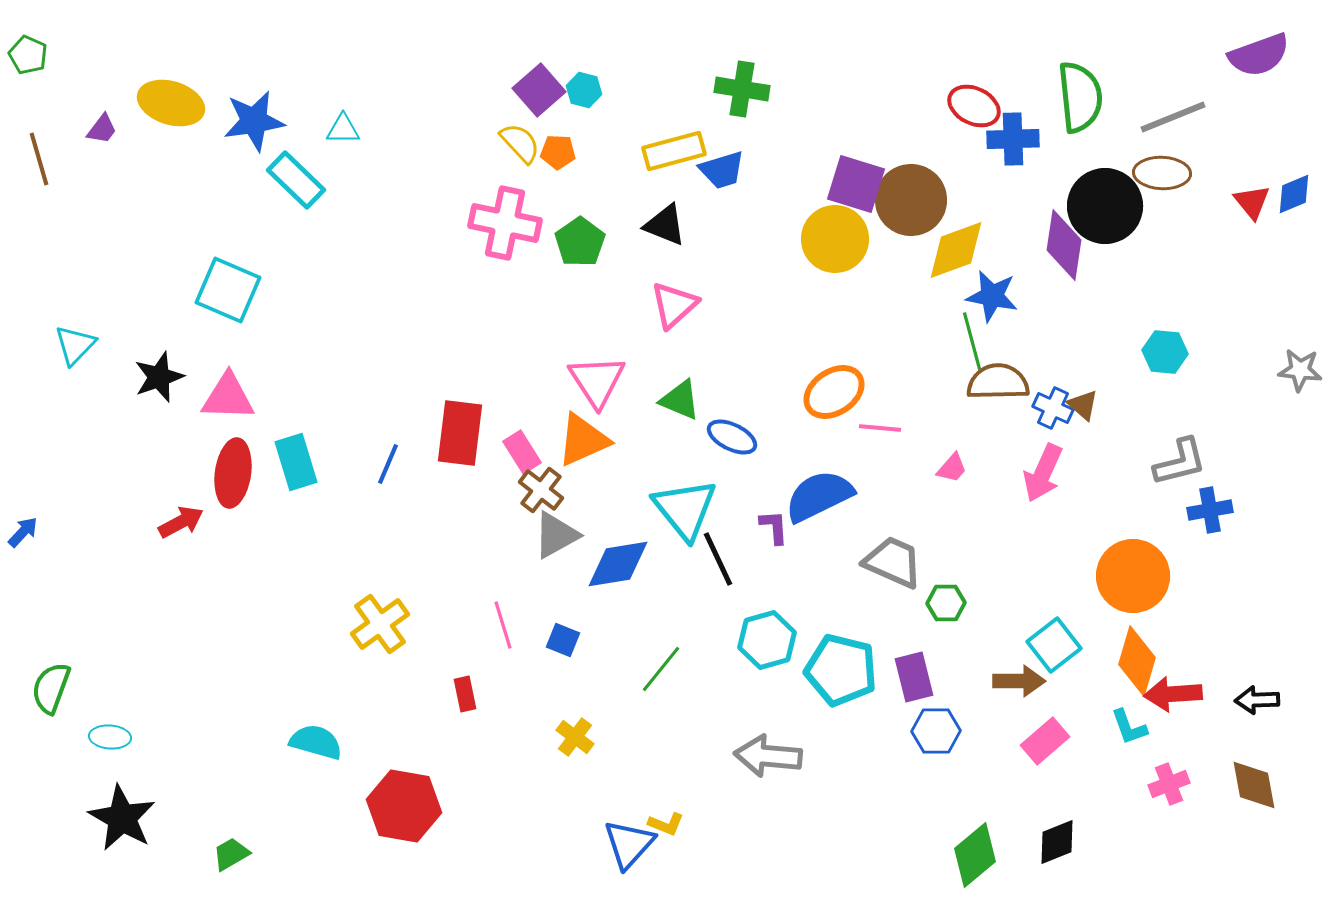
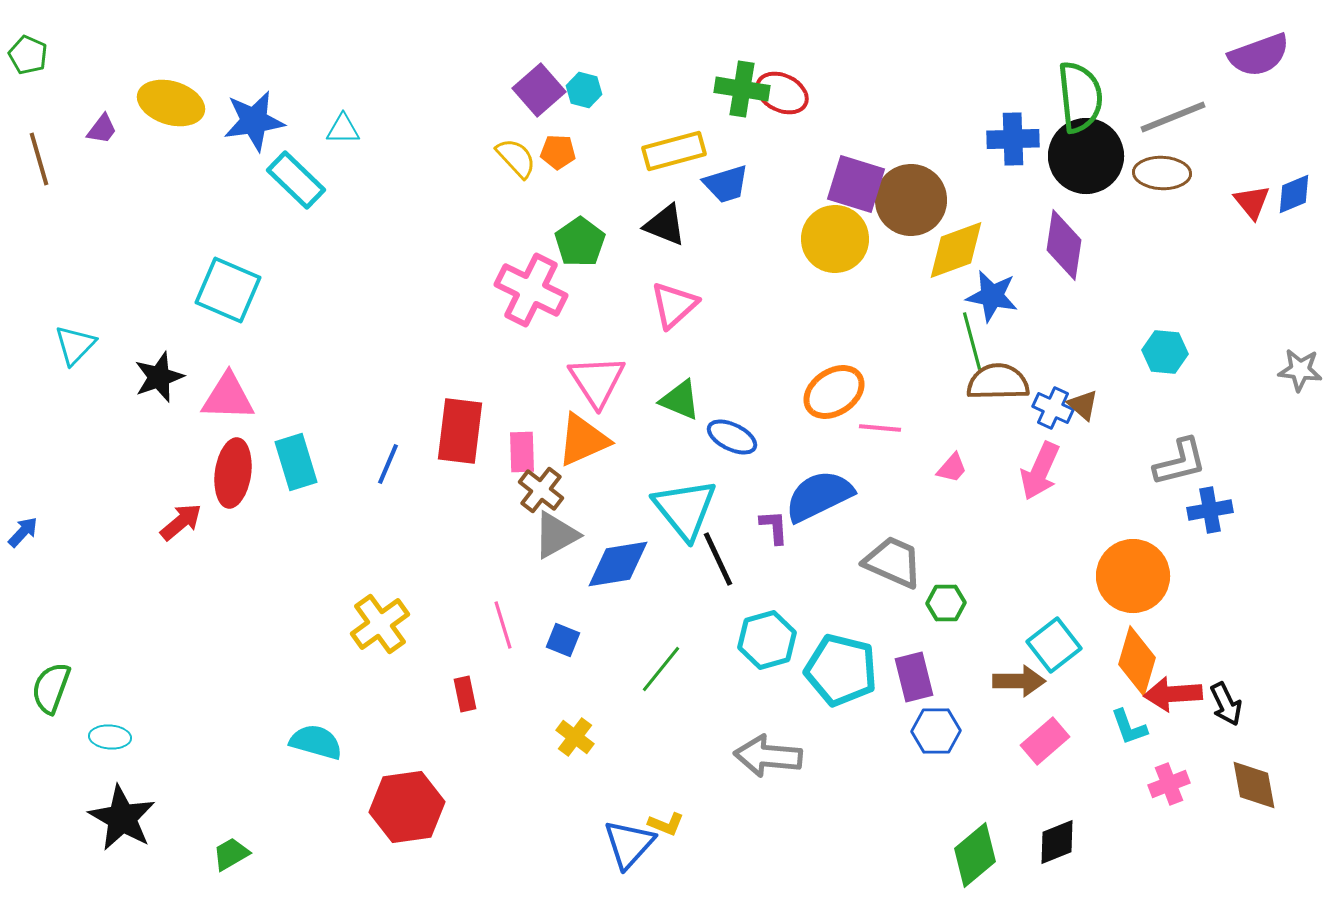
red ellipse at (974, 106): moved 192 px left, 13 px up
yellow semicircle at (520, 143): moved 4 px left, 15 px down
blue trapezoid at (722, 170): moved 4 px right, 14 px down
black circle at (1105, 206): moved 19 px left, 50 px up
pink cross at (505, 223): moved 26 px right, 67 px down; rotated 14 degrees clockwise
red rectangle at (460, 433): moved 2 px up
pink rectangle at (522, 452): rotated 30 degrees clockwise
pink arrow at (1043, 473): moved 3 px left, 2 px up
red arrow at (181, 522): rotated 12 degrees counterclockwise
black arrow at (1257, 700): moved 31 px left, 4 px down; rotated 114 degrees counterclockwise
red hexagon at (404, 806): moved 3 px right, 1 px down; rotated 18 degrees counterclockwise
